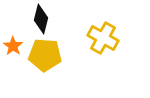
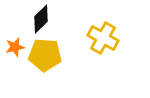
black diamond: rotated 32 degrees clockwise
orange star: moved 2 px right, 1 px down; rotated 24 degrees clockwise
